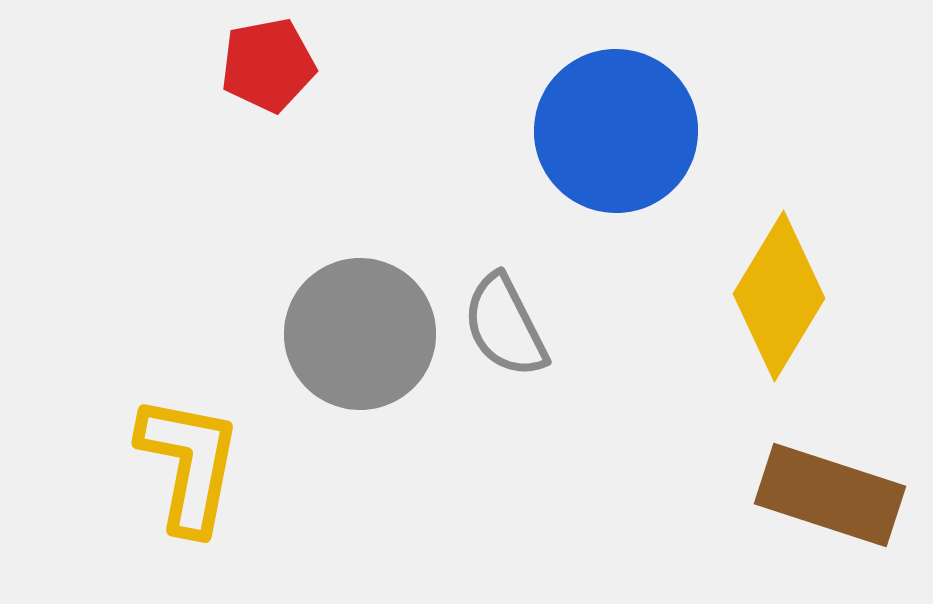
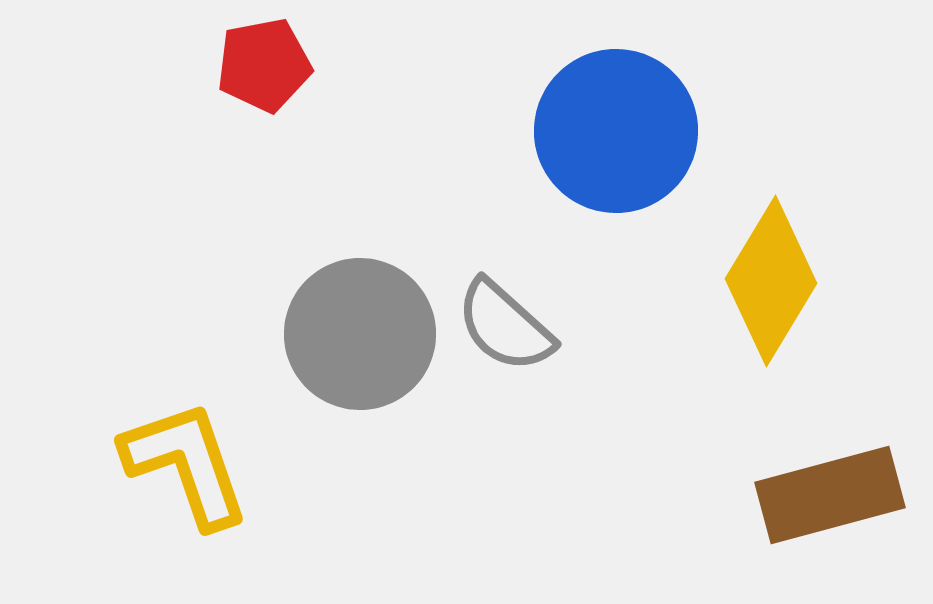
red pentagon: moved 4 px left
yellow diamond: moved 8 px left, 15 px up
gray semicircle: rotated 21 degrees counterclockwise
yellow L-shape: moved 3 px left; rotated 30 degrees counterclockwise
brown rectangle: rotated 33 degrees counterclockwise
